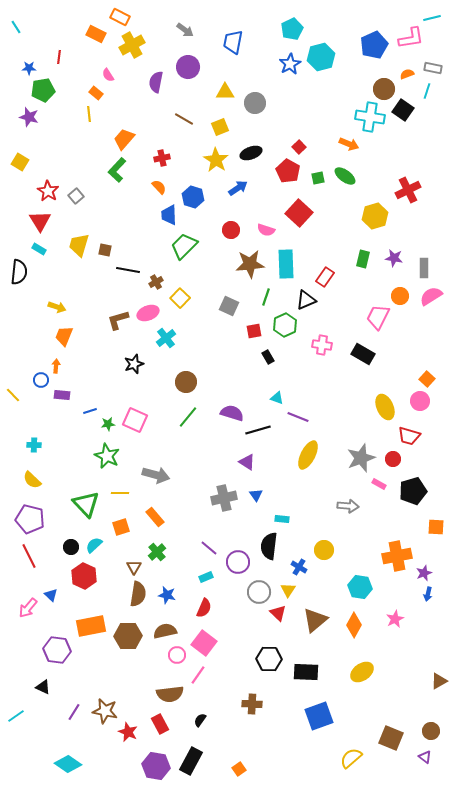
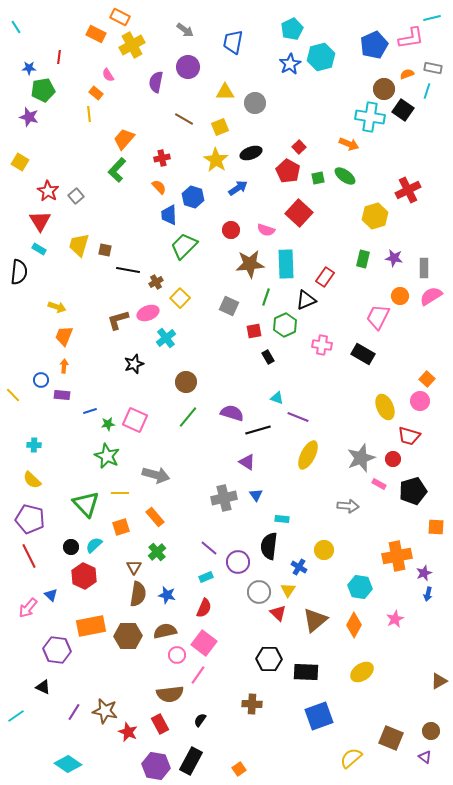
orange arrow at (56, 366): moved 8 px right
